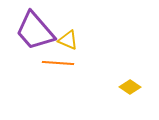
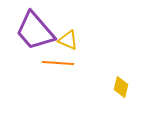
yellow diamond: moved 9 px left; rotated 70 degrees clockwise
